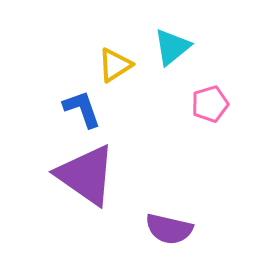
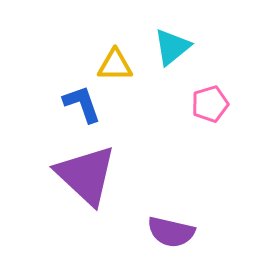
yellow triangle: rotated 33 degrees clockwise
blue L-shape: moved 5 px up
purple triangle: rotated 8 degrees clockwise
purple semicircle: moved 2 px right, 3 px down
